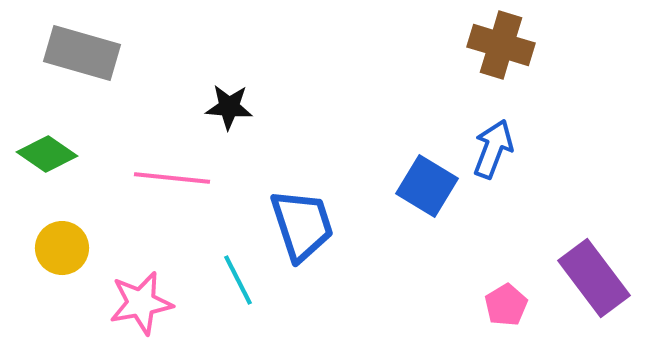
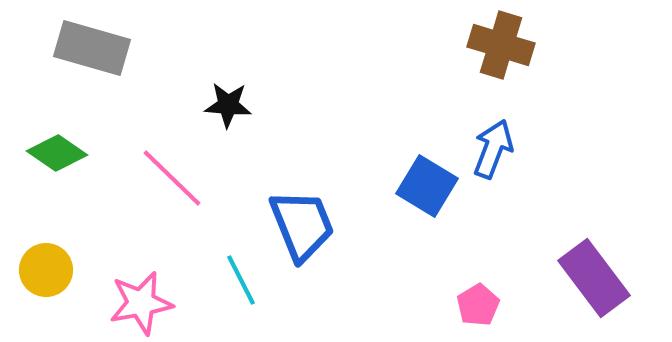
gray rectangle: moved 10 px right, 5 px up
black star: moved 1 px left, 2 px up
green diamond: moved 10 px right, 1 px up
pink line: rotated 38 degrees clockwise
blue trapezoid: rotated 4 degrees counterclockwise
yellow circle: moved 16 px left, 22 px down
cyan line: moved 3 px right
pink pentagon: moved 28 px left
